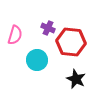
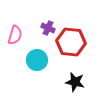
black star: moved 1 px left, 3 px down; rotated 12 degrees counterclockwise
